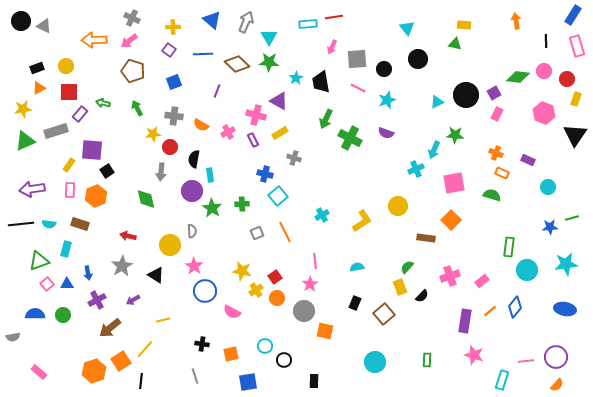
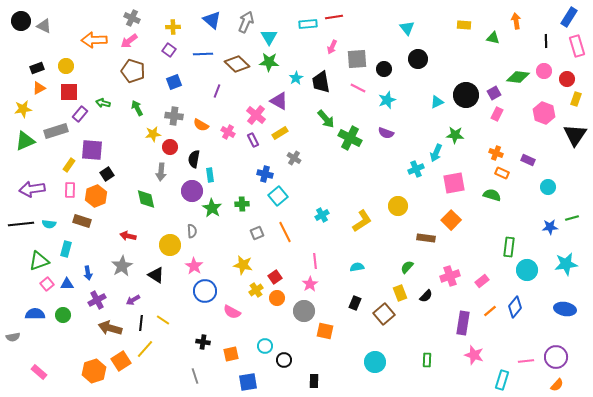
blue rectangle at (573, 15): moved 4 px left, 2 px down
green triangle at (455, 44): moved 38 px right, 6 px up
pink cross at (256, 115): rotated 24 degrees clockwise
green arrow at (326, 119): rotated 66 degrees counterclockwise
pink cross at (228, 132): rotated 32 degrees counterclockwise
cyan arrow at (434, 150): moved 2 px right, 3 px down
gray cross at (294, 158): rotated 16 degrees clockwise
black square at (107, 171): moved 3 px down
brown rectangle at (80, 224): moved 2 px right, 3 px up
yellow star at (242, 271): moved 1 px right, 6 px up
yellow rectangle at (400, 287): moved 6 px down
black semicircle at (422, 296): moved 4 px right
yellow line at (163, 320): rotated 48 degrees clockwise
purple rectangle at (465, 321): moved 2 px left, 2 px down
brown arrow at (110, 328): rotated 55 degrees clockwise
black cross at (202, 344): moved 1 px right, 2 px up
black line at (141, 381): moved 58 px up
